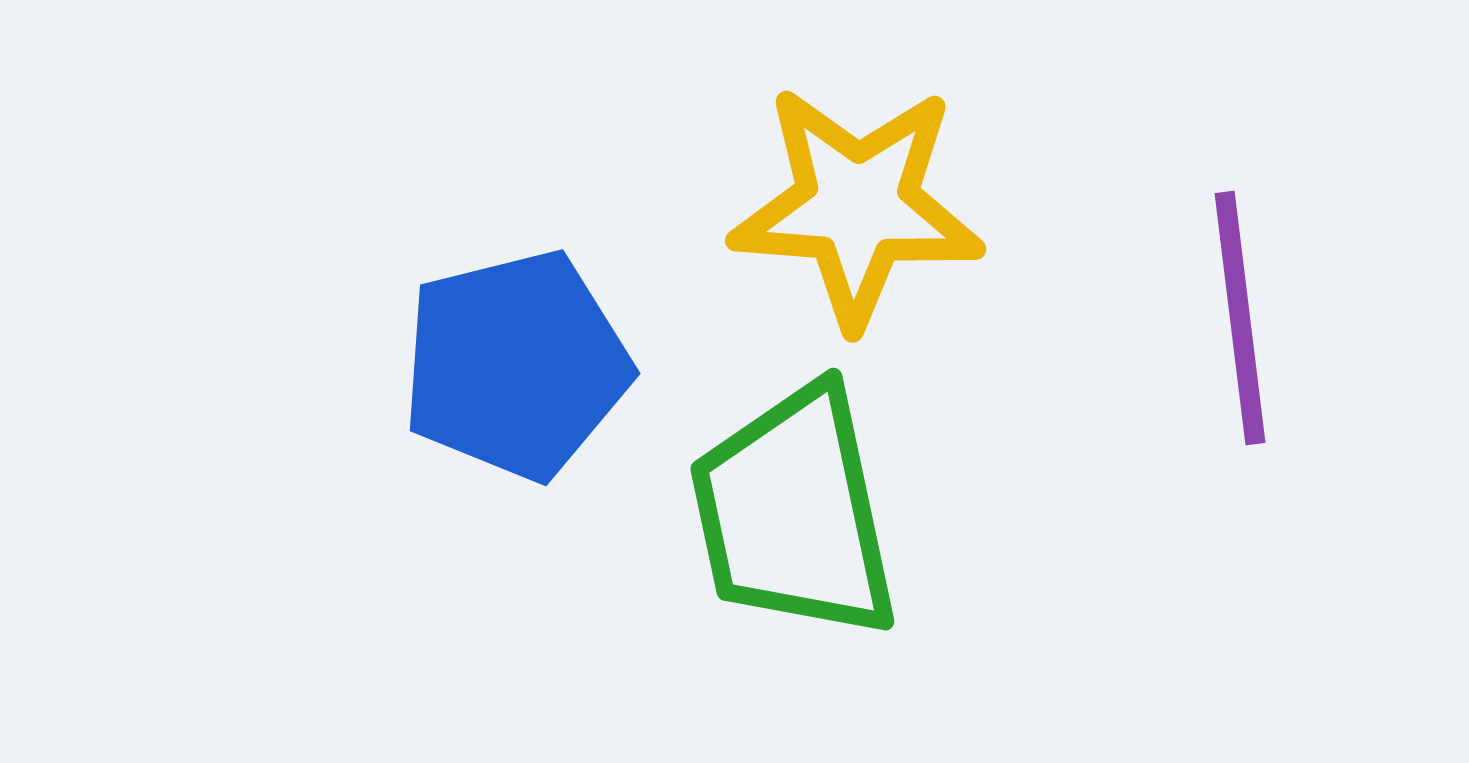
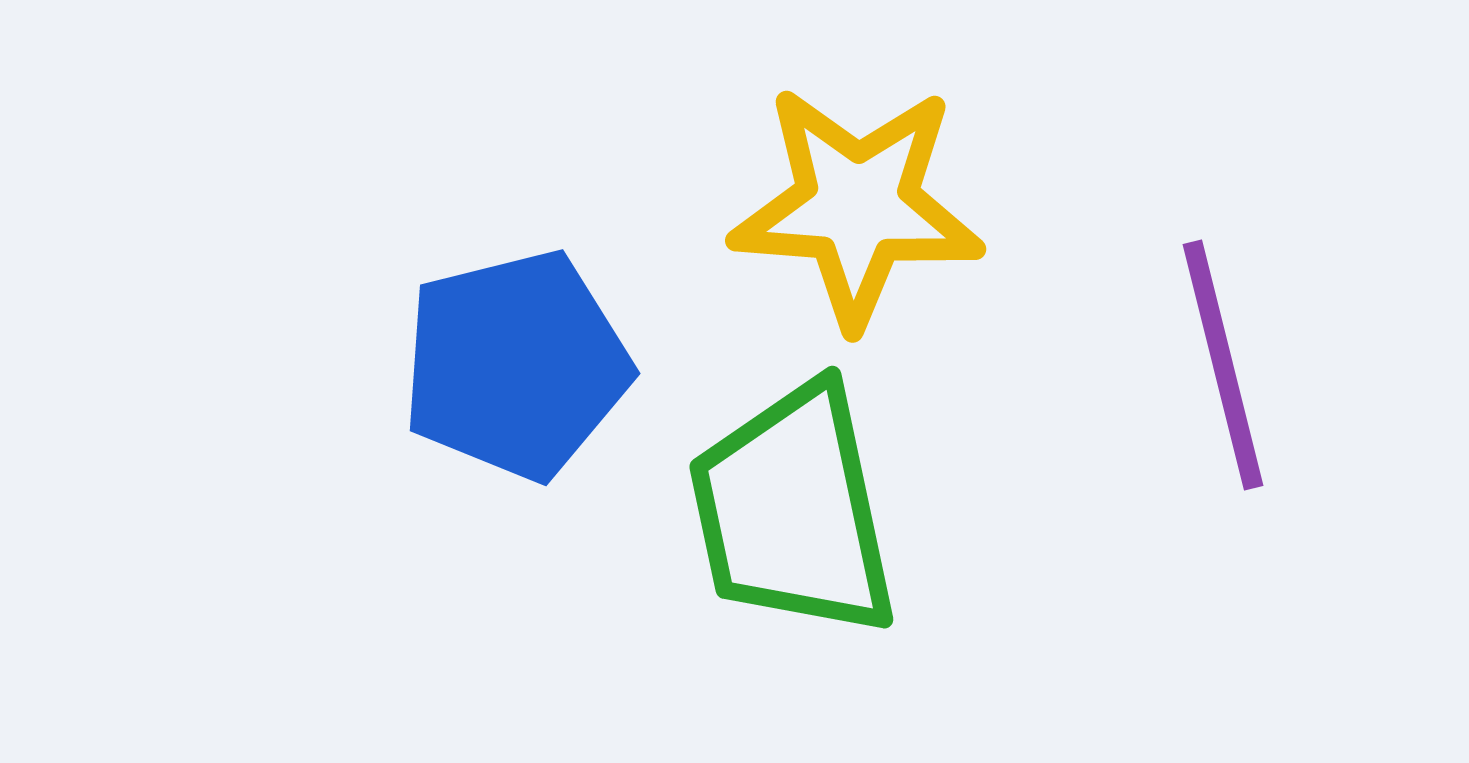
purple line: moved 17 px left, 47 px down; rotated 7 degrees counterclockwise
green trapezoid: moved 1 px left, 2 px up
